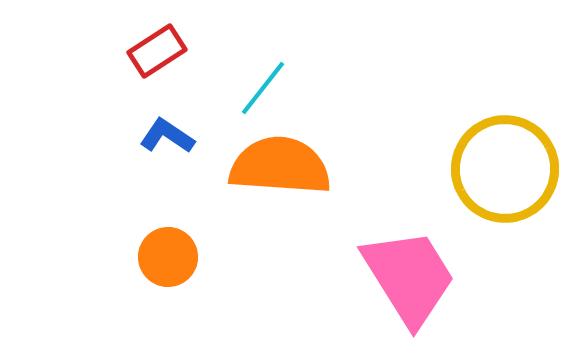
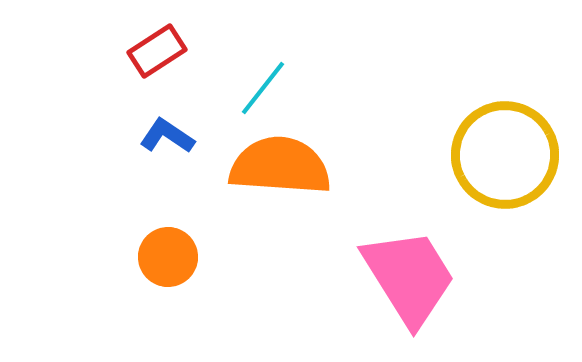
yellow circle: moved 14 px up
